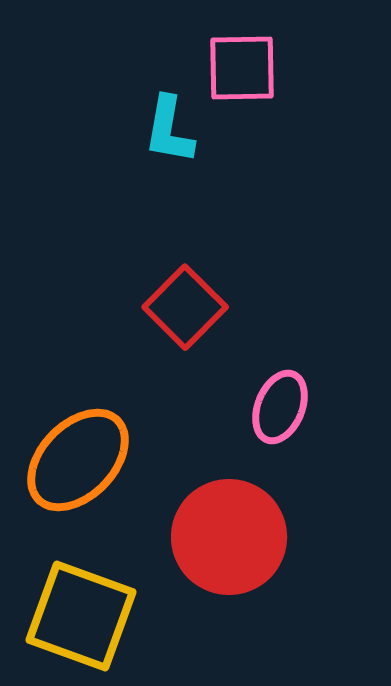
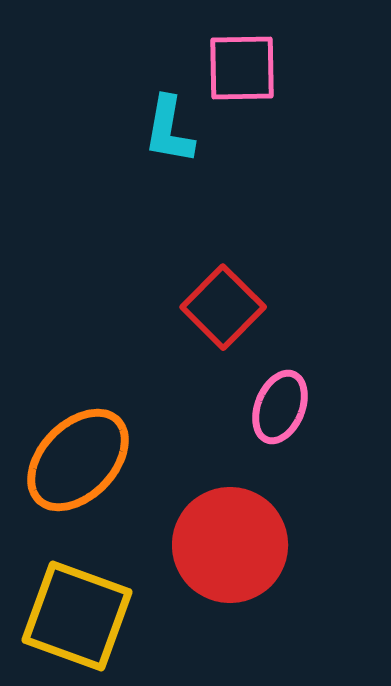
red square: moved 38 px right
red circle: moved 1 px right, 8 px down
yellow square: moved 4 px left
